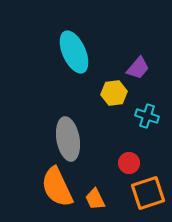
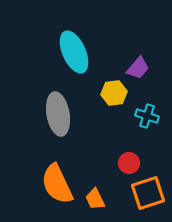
gray ellipse: moved 10 px left, 25 px up
orange semicircle: moved 3 px up
